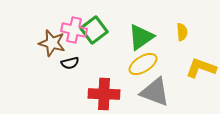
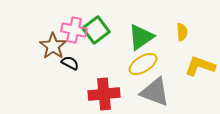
green square: moved 2 px right
brown star: moved 1 px right, 3 px down; rotated 20 degrees clockwise
black semicircle: rotated 138 degrees counterclockwise
yellow L-shape: moved 1 px left, 2 px up
red cross: rotated 8 degrees counterclockwise
